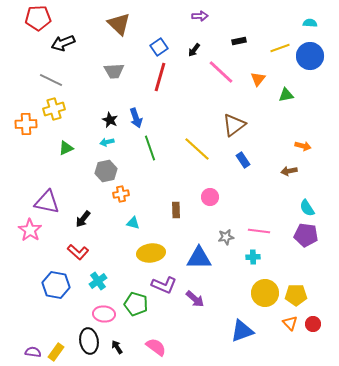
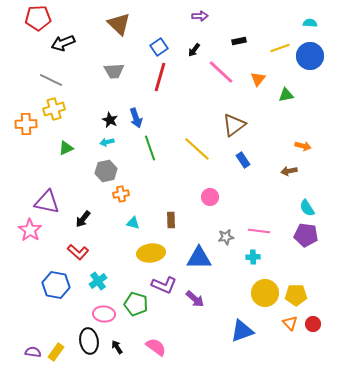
brown rectangle at (176, 210): moved 5 px left, 10 px down
